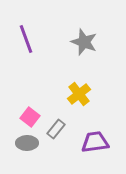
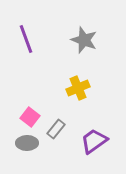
gray star: moved 2 px up
yellow cross: moved 1 px left, 6 px up; rotated 15 degrees clockwise
purple trapezoid: moved 1 px left, 1 px up; rotated 28 degrees counterclockwise
